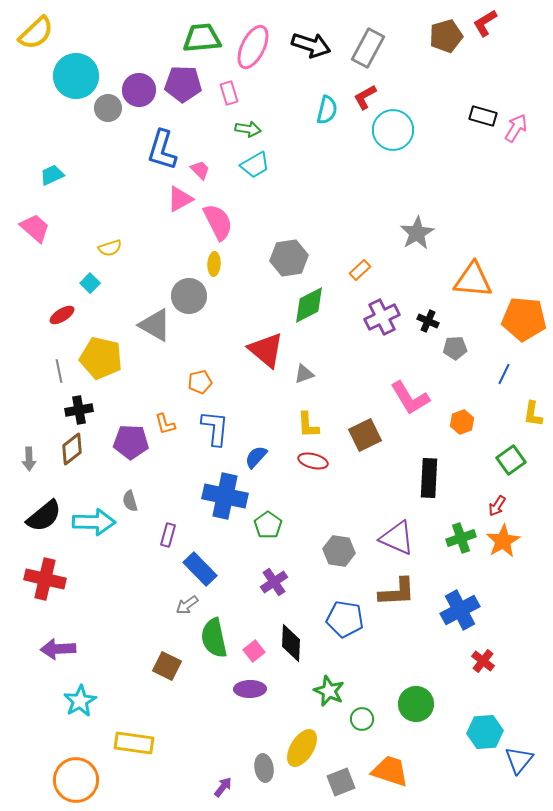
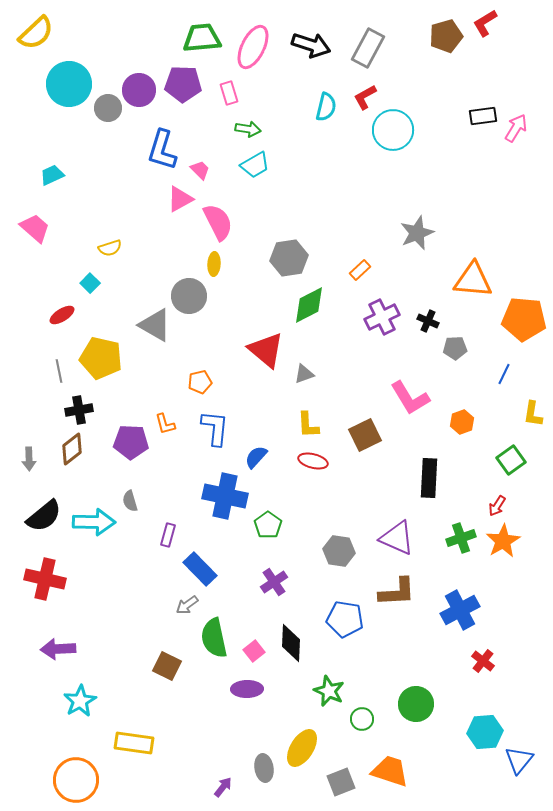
cyan circle at (76, 76): moved 7 px left, 8 px down
cyan semicircle at (327, 110): moved 1 px left, 3 px up
black rectangle at (483, 116): rotated 24 degrees counterclockwise
gray star at (417, 233): rotated 8 degrees clockwise
purple ellipse at (250, 689): moved 3 px left
